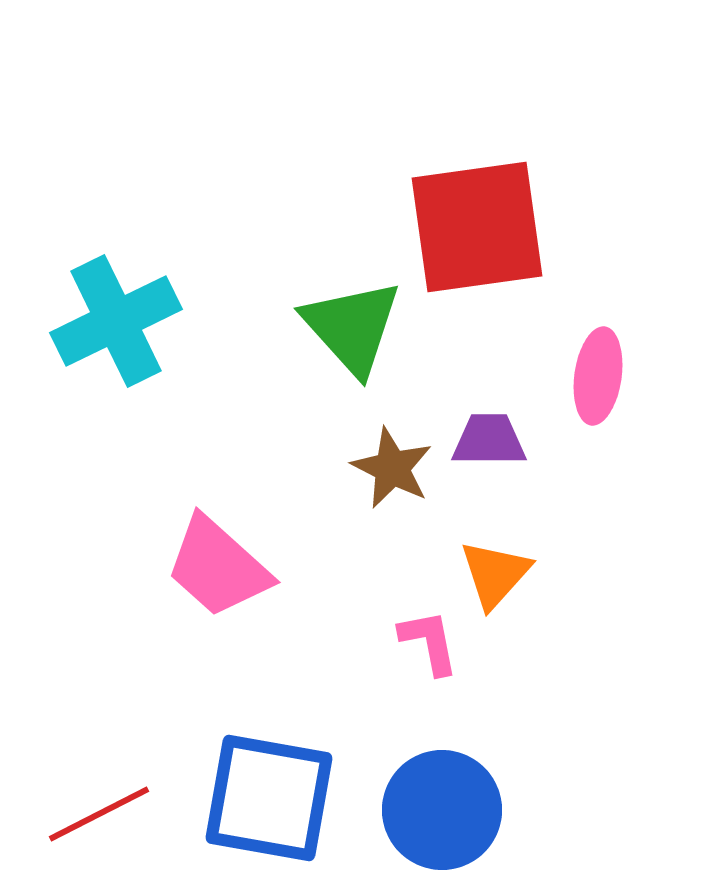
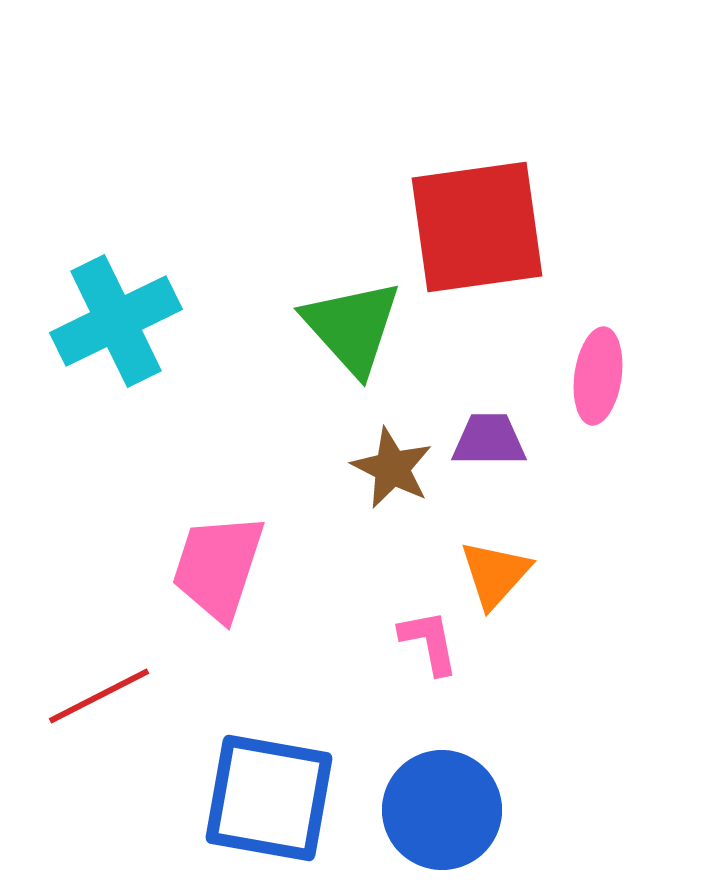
pink trapezoid: rotated 66 degrees clockwise
red line: moved 118 px up
